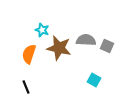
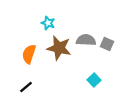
cyan star: moved 6 px right, 7 px up
gray square: moved 2 px up
cyan square: rotated 16 degrees clockwise
black line: rotated 72 degrees clockwise
